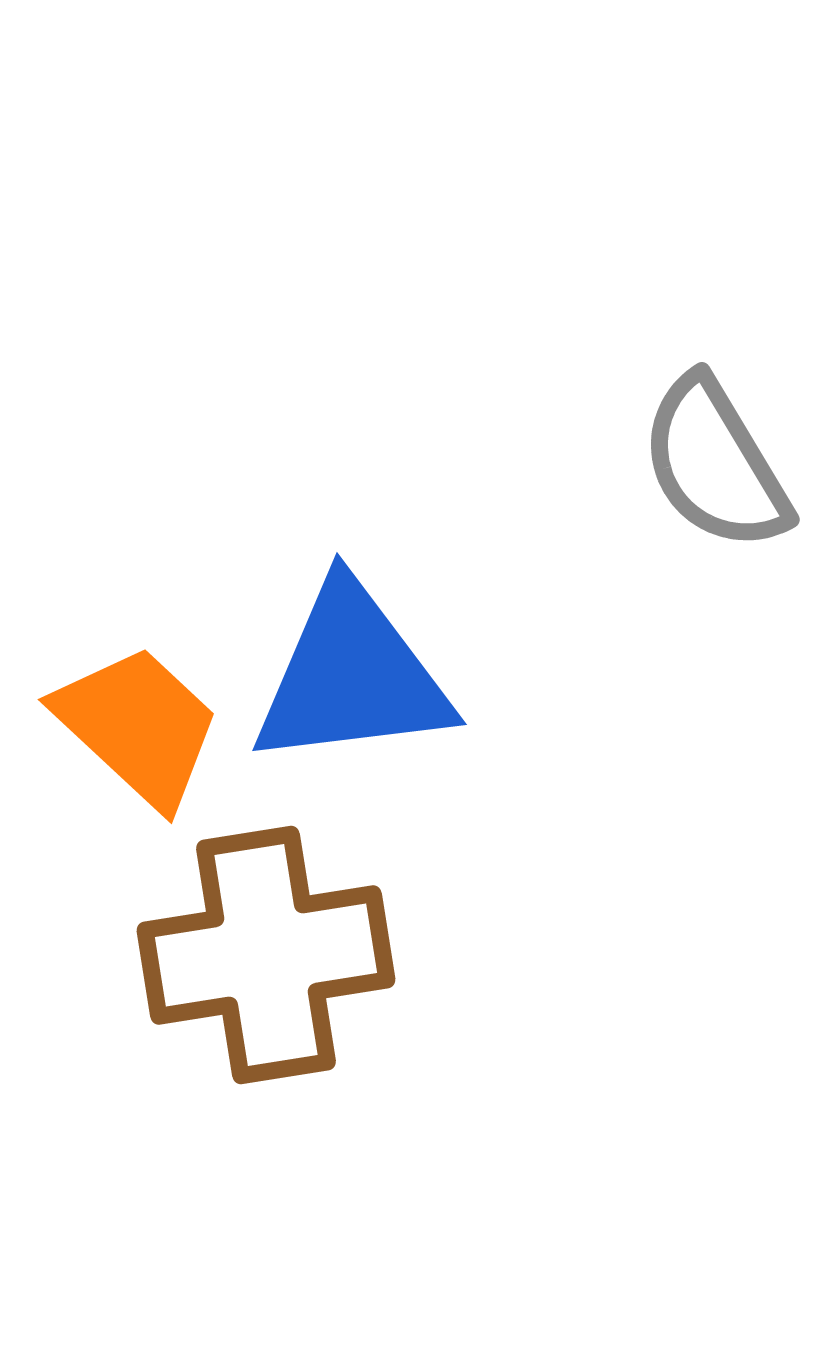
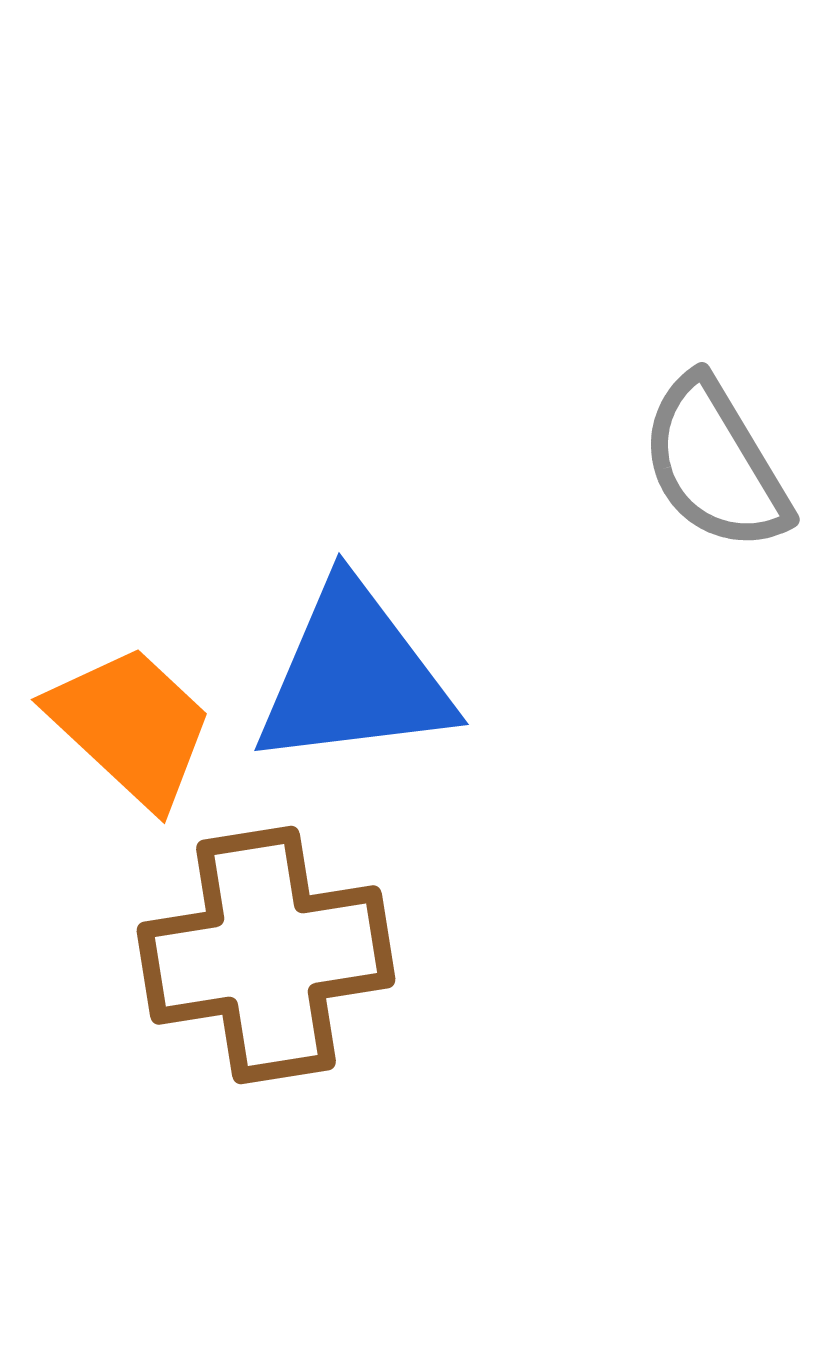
blue triangle: moved 2 px right
orange trapezoid: moved 7 px left
